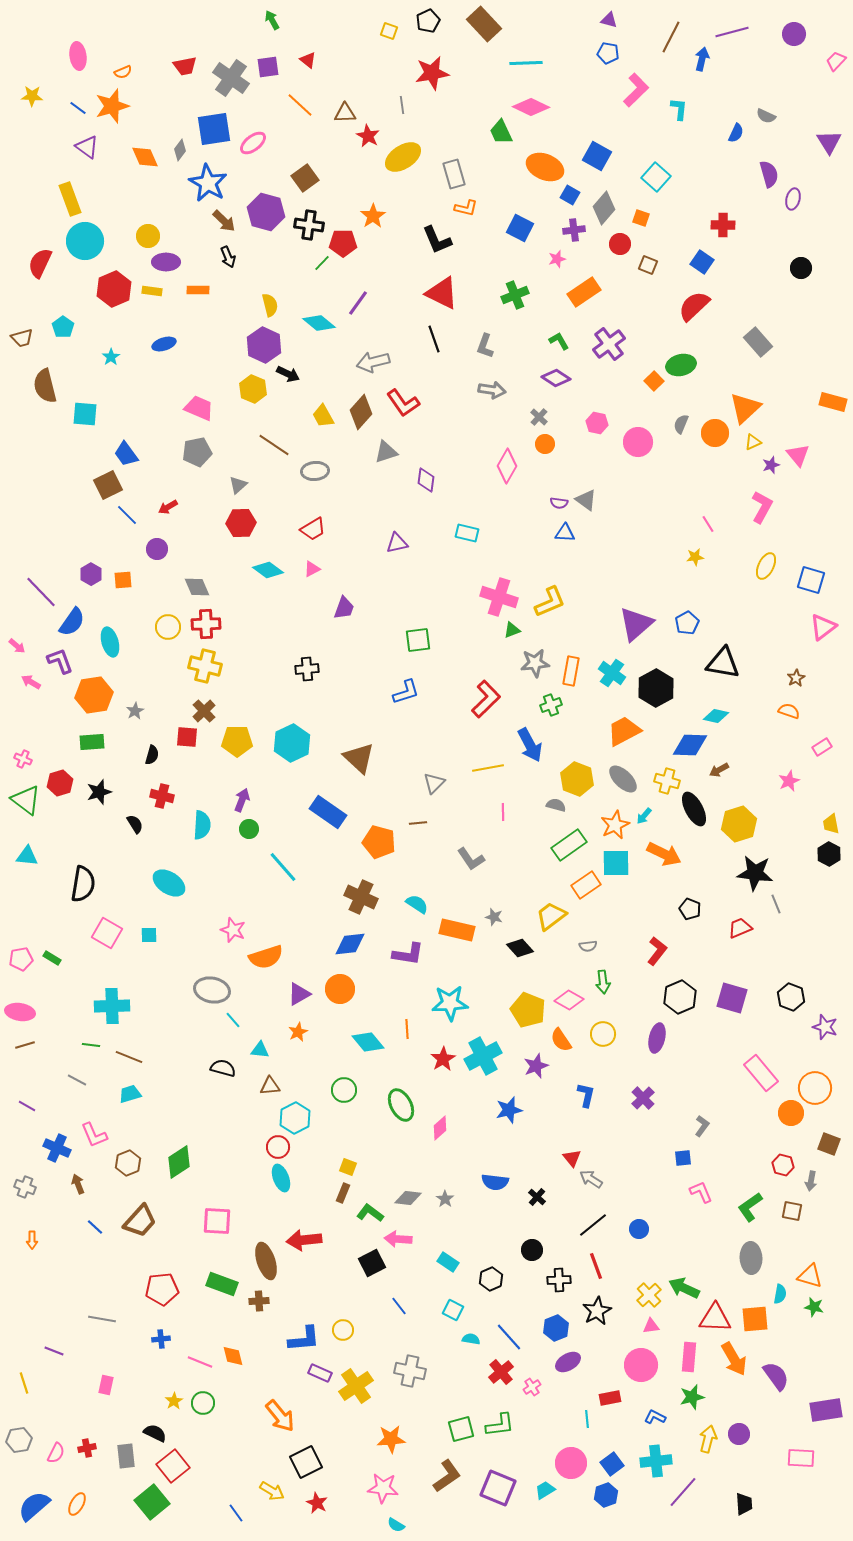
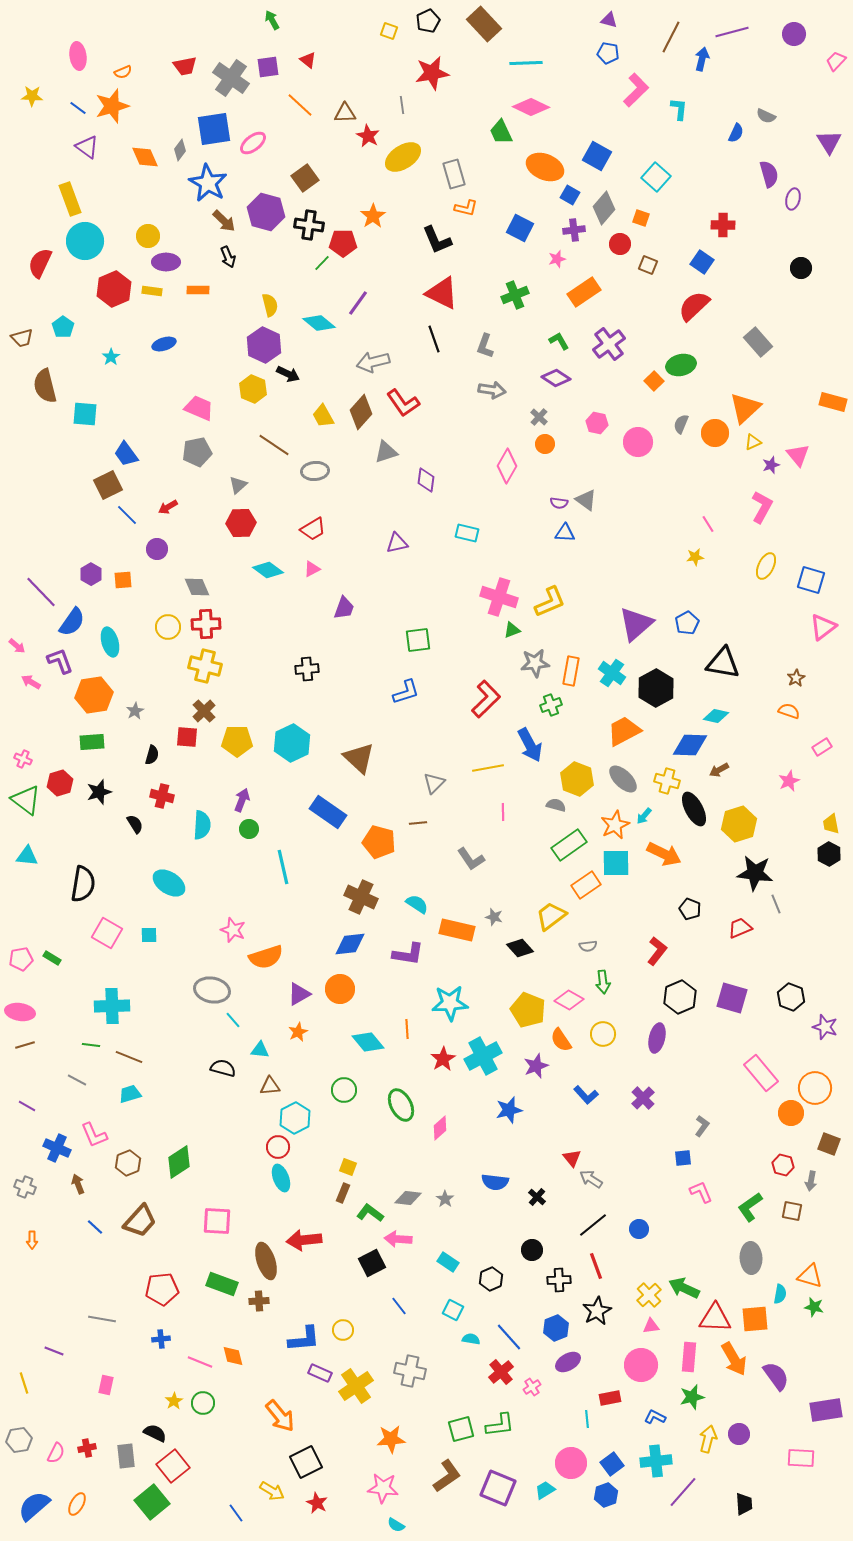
cyan line at (283, 867): rotated 28 degrees clockwise
blue L-shape at (586, 1095): rotated 125 degrees clockwise
